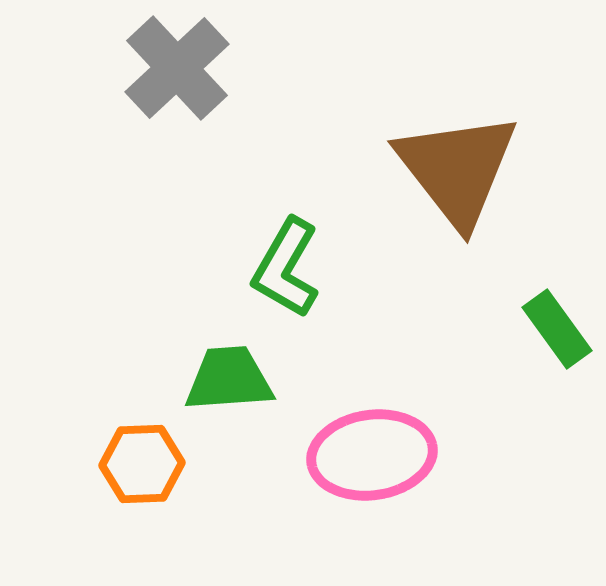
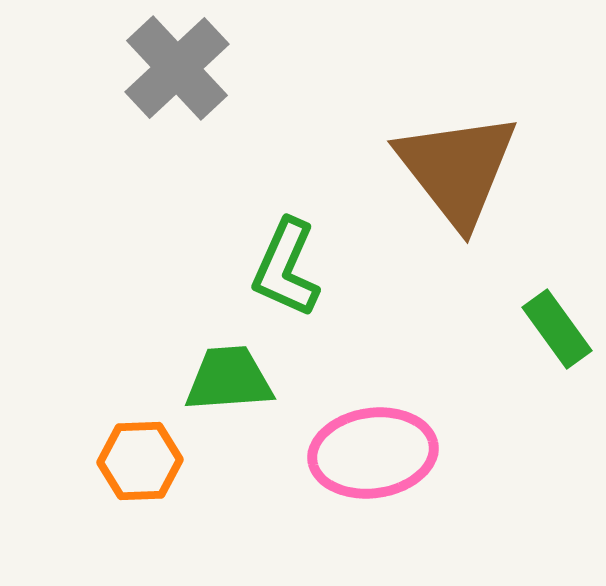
green L-shape: rotated 6 degrees counterclockwise
pink ellipse: moved 1 px right, 2 px up
orange hexagon: moved 2 px left, 3 px up
